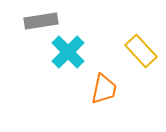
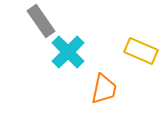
gray rectangle: rotated 64 degrees clockwise
yellow rectangle: rotated 24 degrees counterclockwise
